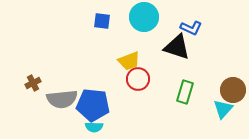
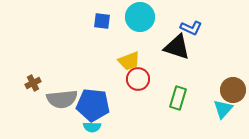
cyan circle: moved 4 px left
green rectangle: moved 7 px left, 6 px down
cyan semicircle: moved 2 px left
